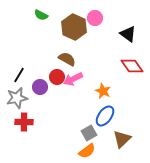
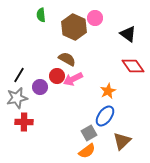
green semicircle: rotated 56 degrees clockwise
red diamond: moved 1 px right
red circle: moved 1 px up
orange star: moved 5 px right; rotated 21 degrees clockwise
brown triangle: moved 2 px down
